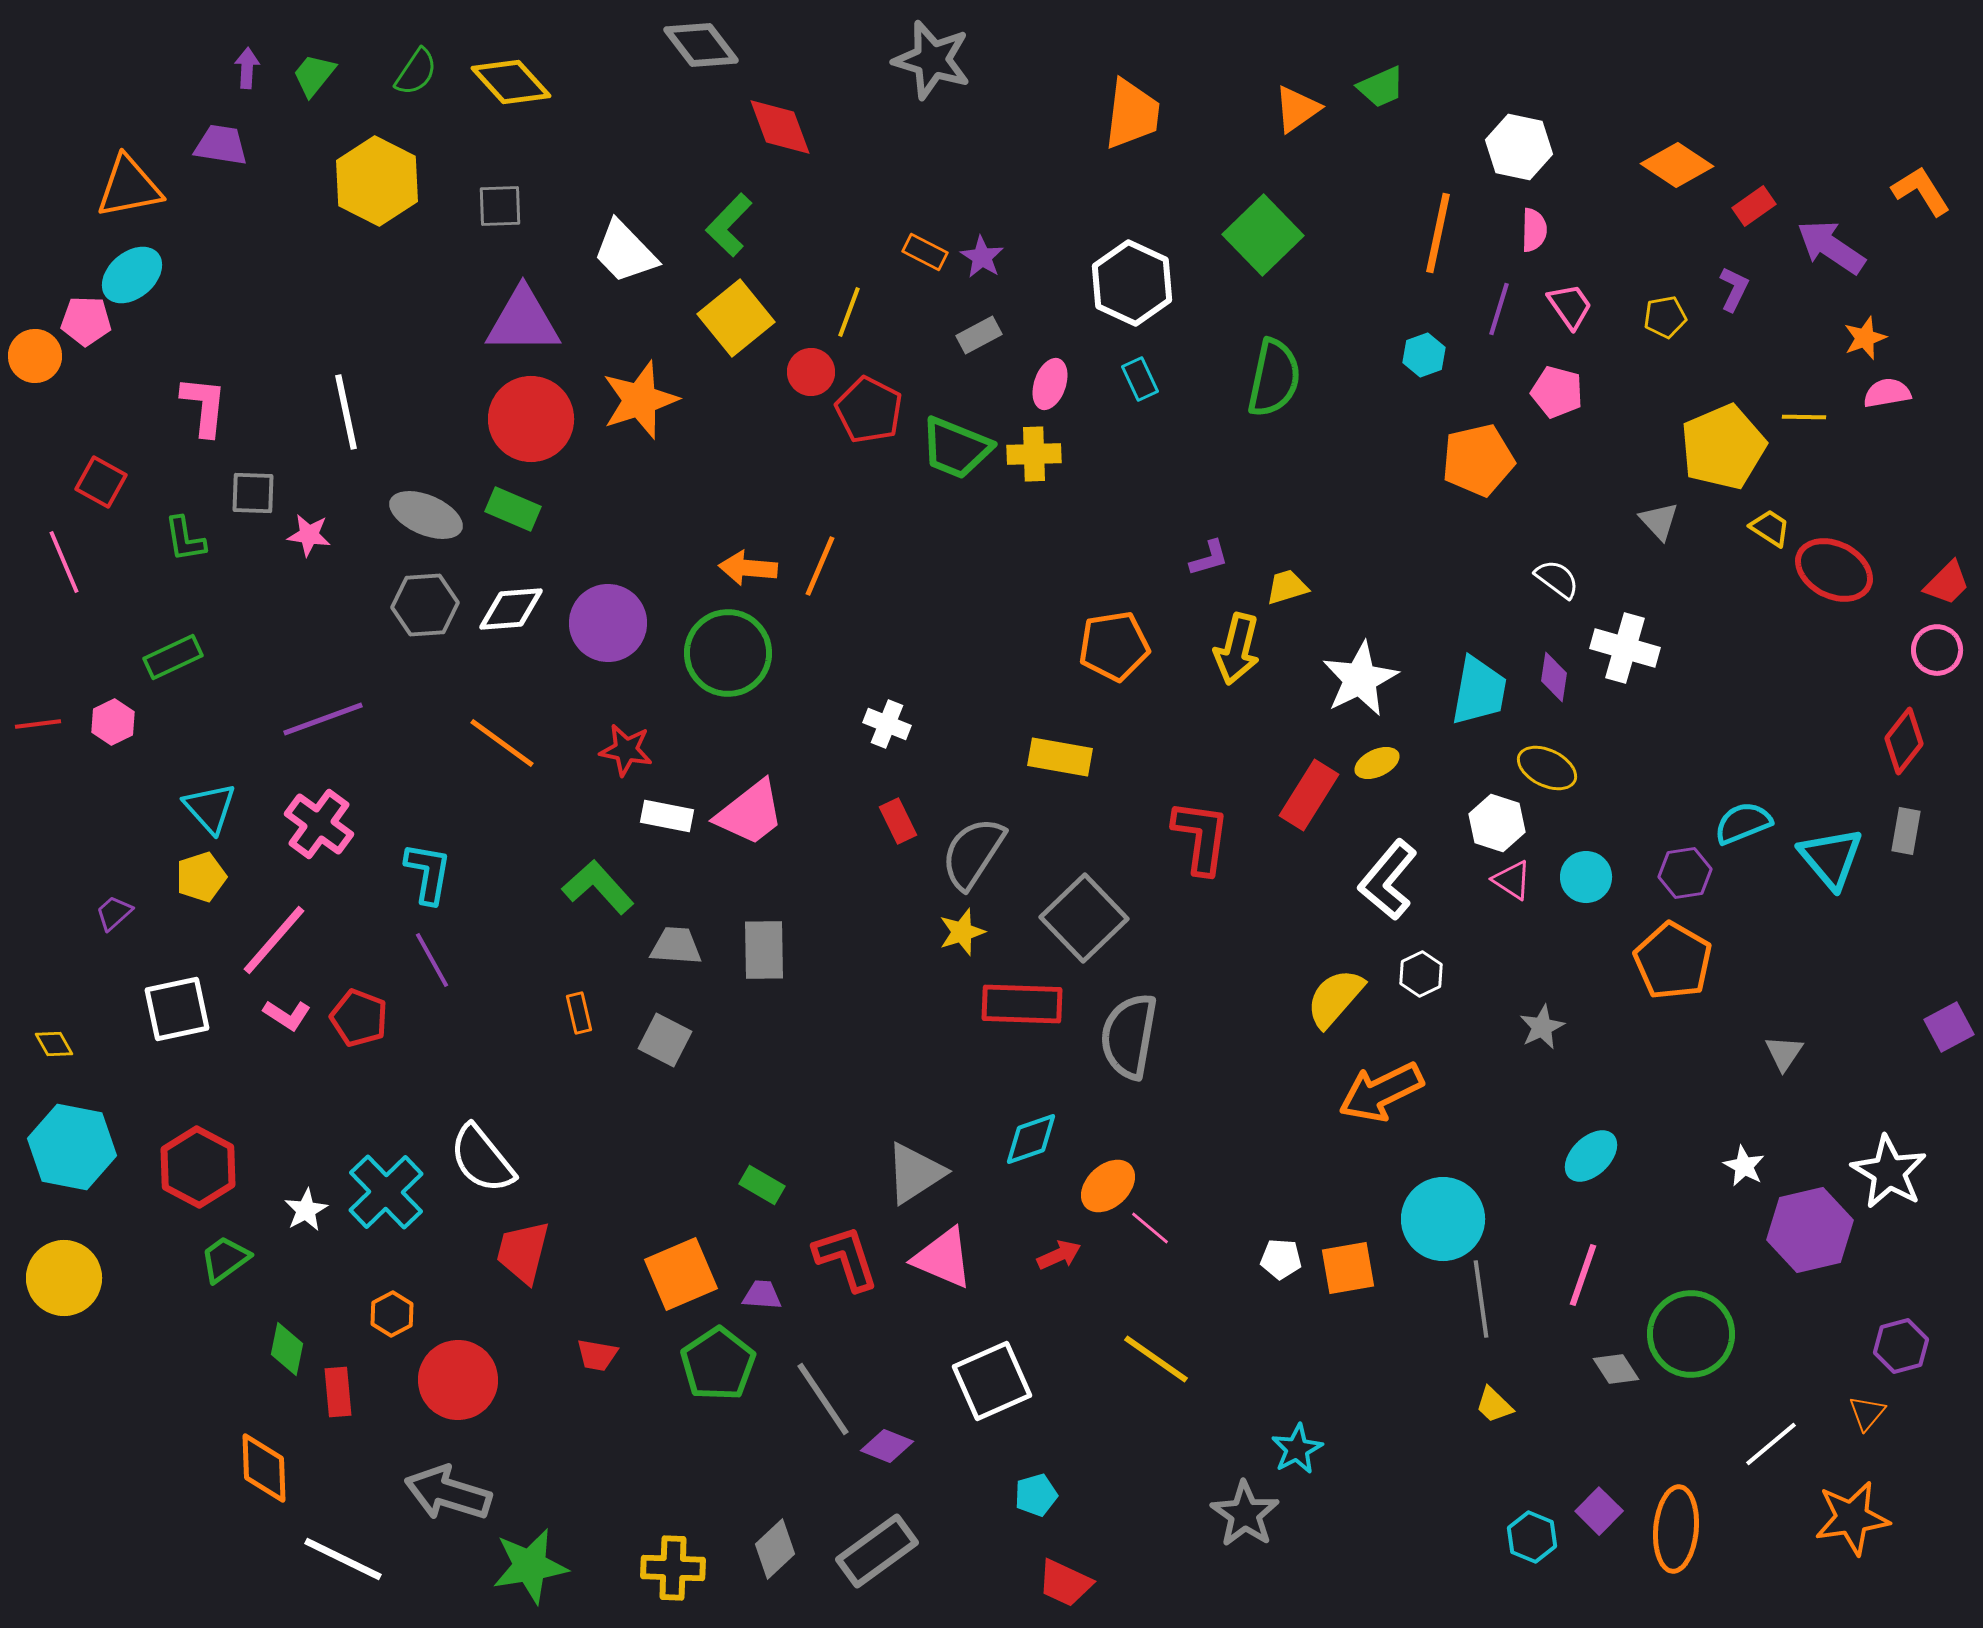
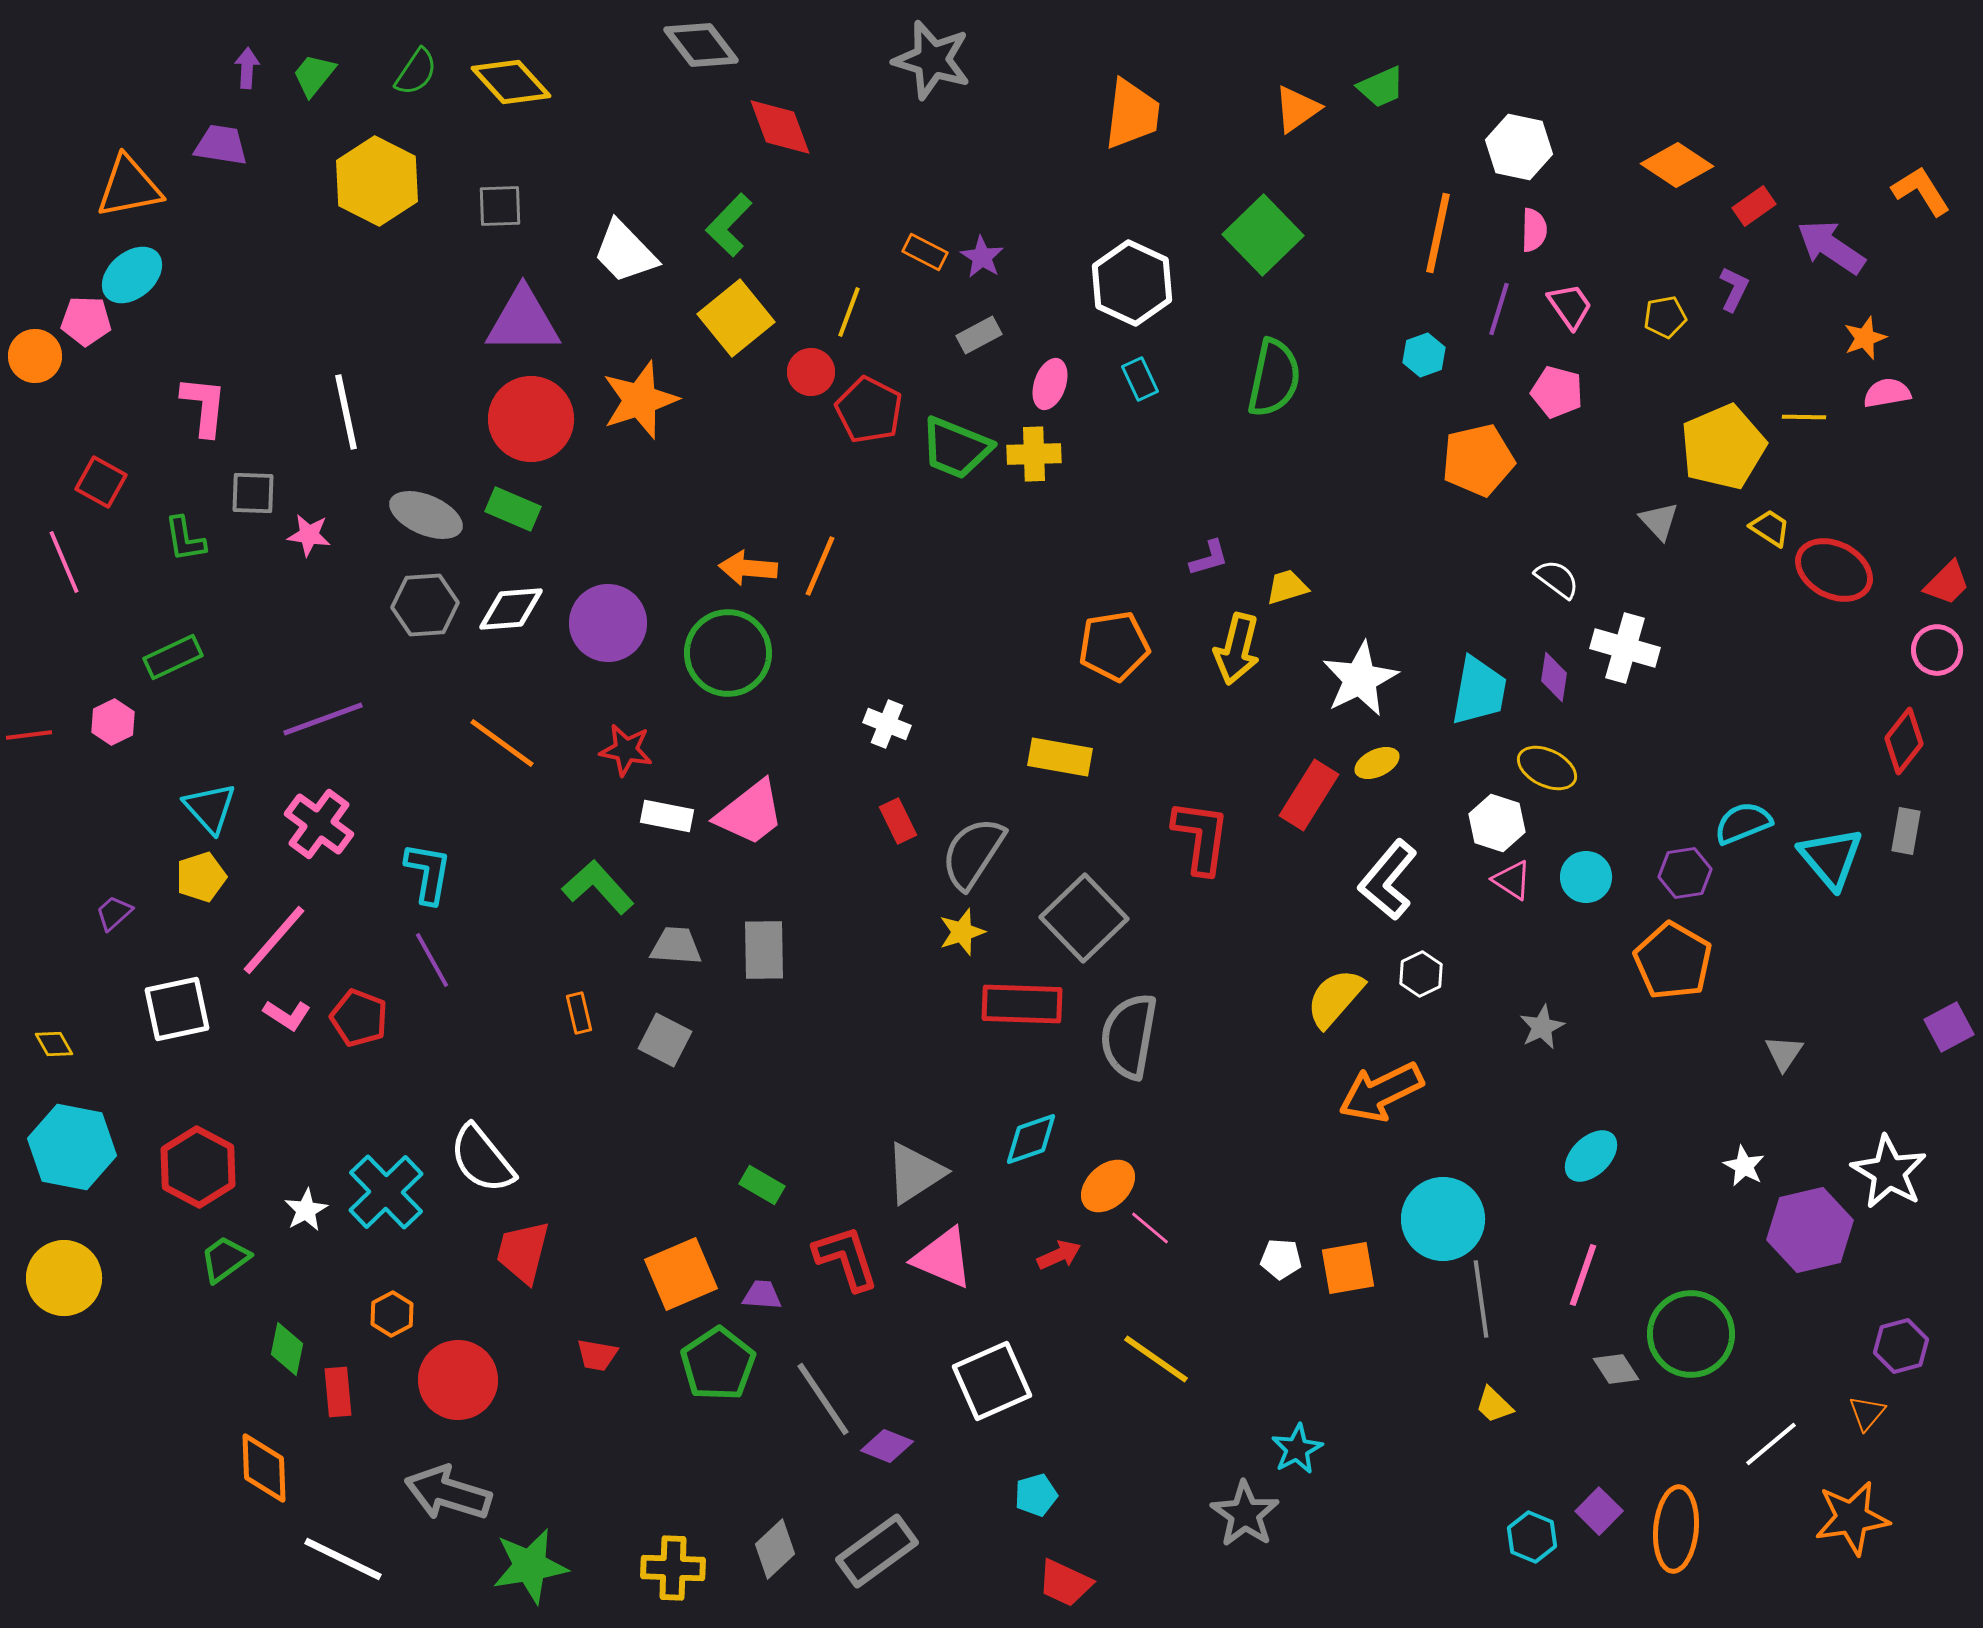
red line at (38, 724): moved 9 px left, 11 px down
